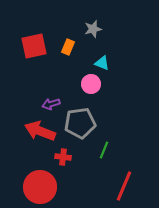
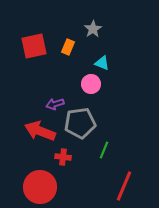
gray star: rotated 18 degrees counterclockwise
purple arrow: moved 4 px right
